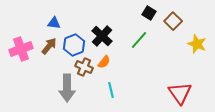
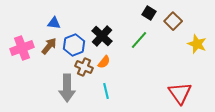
pink cross: moved 1 px right, 1 px up
cyan line: moved 5 px left, 1 px down
